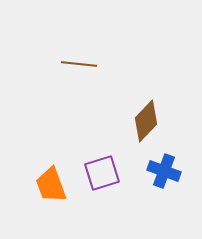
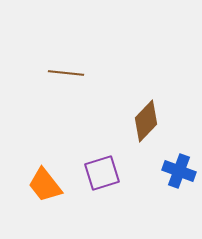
brown line: moved 13 px left, 9 px down
blue cross: moved 15 px right
orange trapezoid: moved 6 px left; rotated 18 degrees counterclockwise
